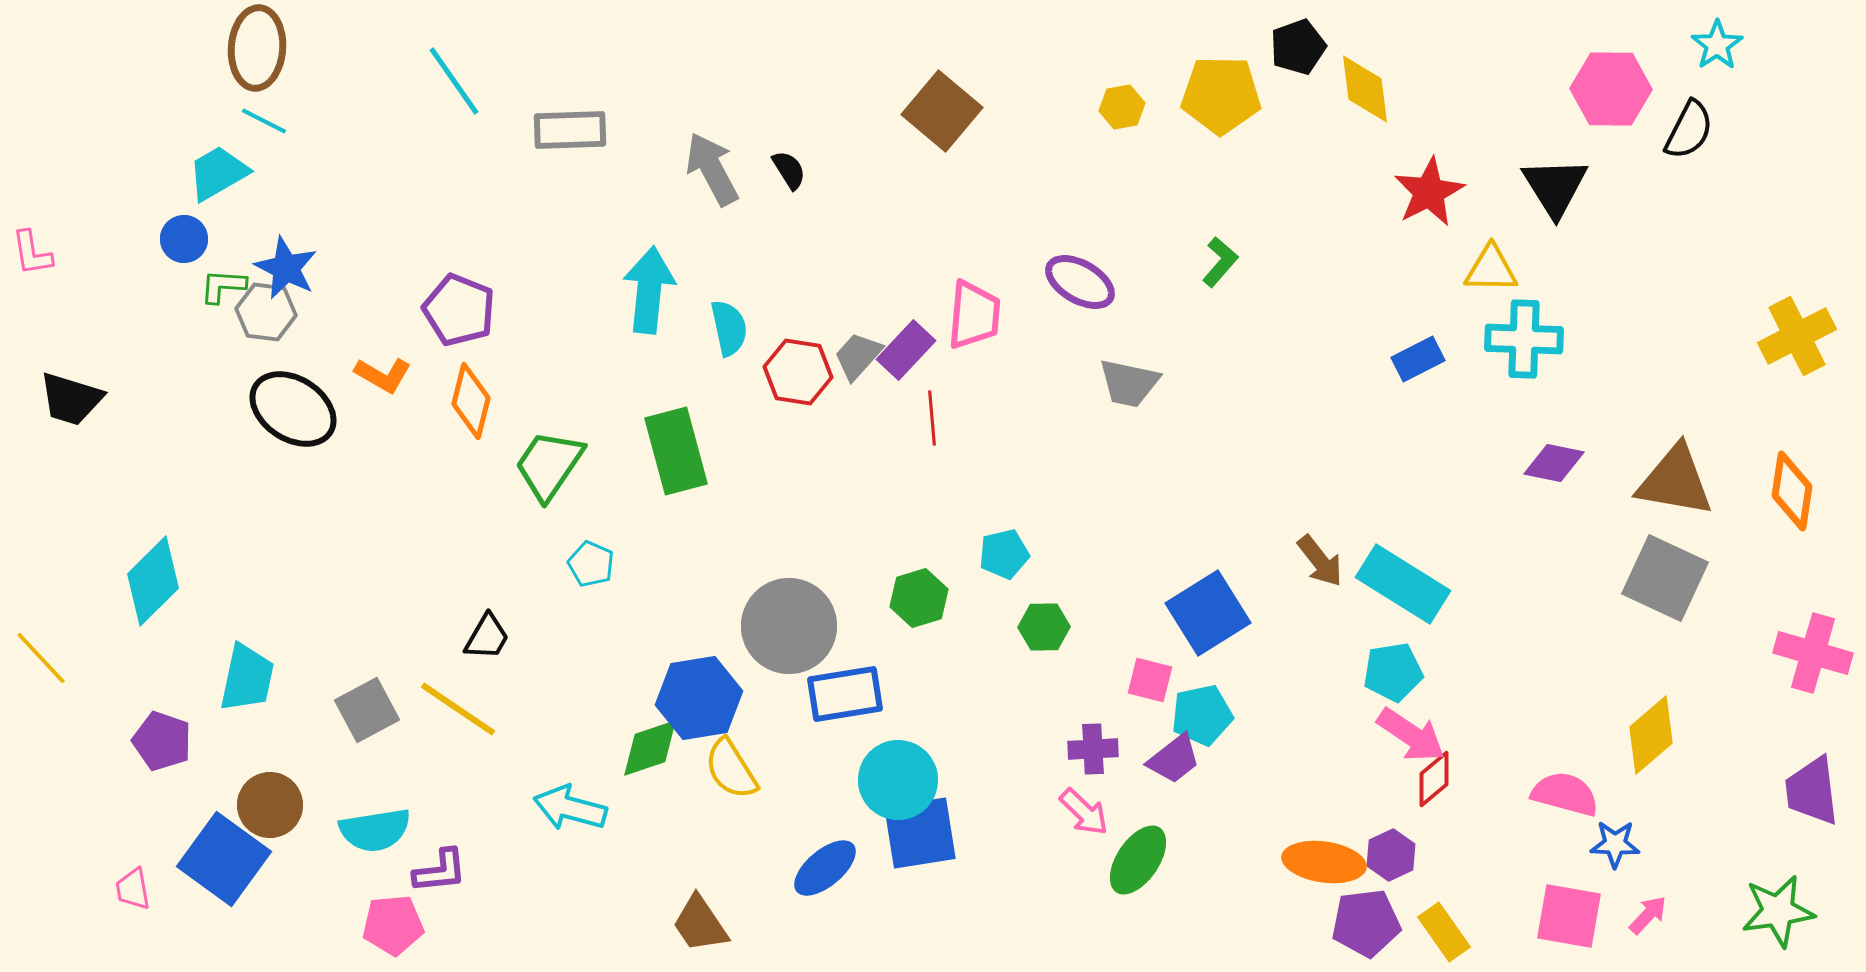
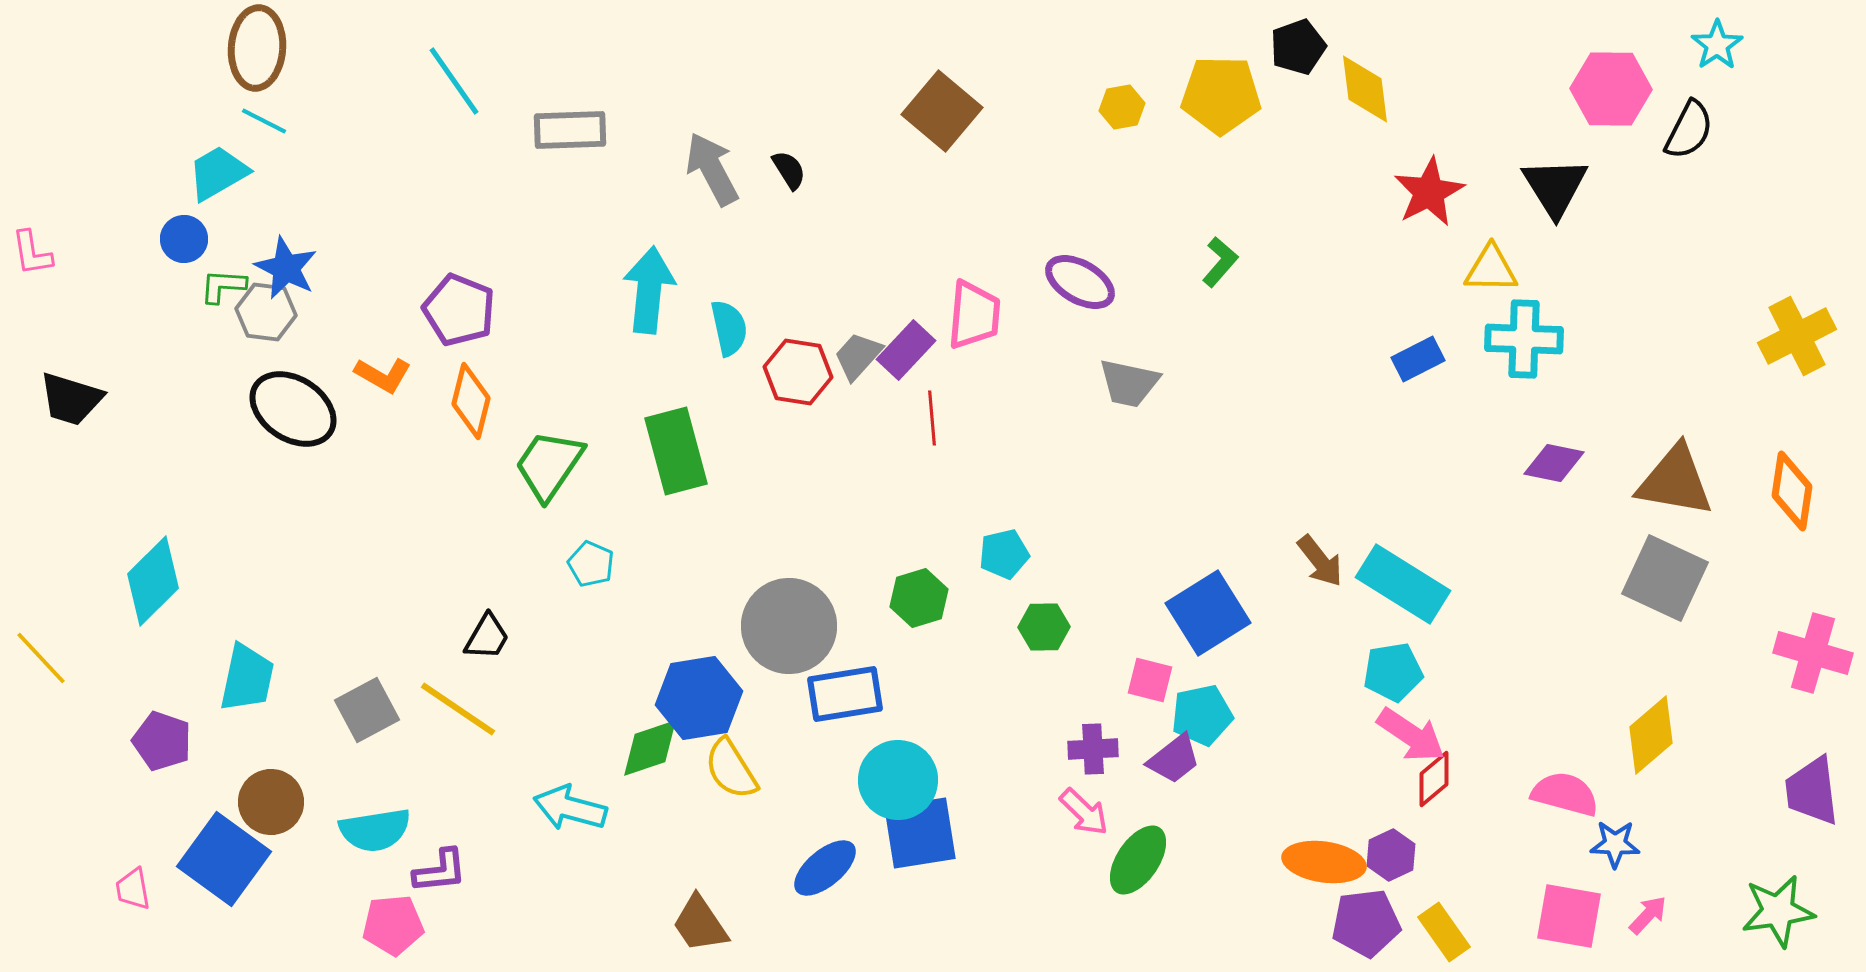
brown circle at (270, 805): moved 1 px right, 3 px up
